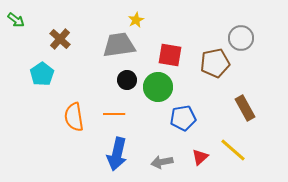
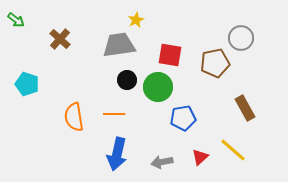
cyan pentagon: moved 15 px left, 10 px down; rotated 20 degrees counterclockwise
